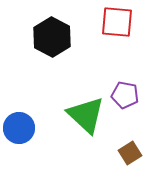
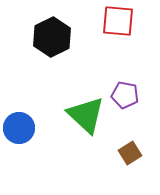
red square: moved 1 px right, 1 px up
black hexagon: rotated 6 degrees clockwise
